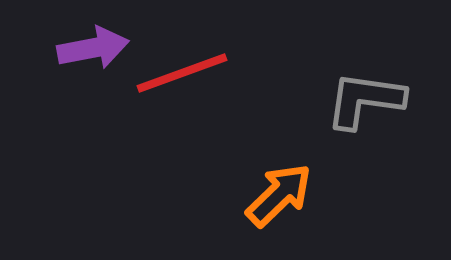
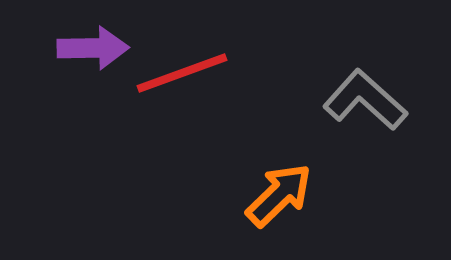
purple arrow: rotated 10 degrees clockwise
gray L-shape: rotated 34 degrees clockwise
